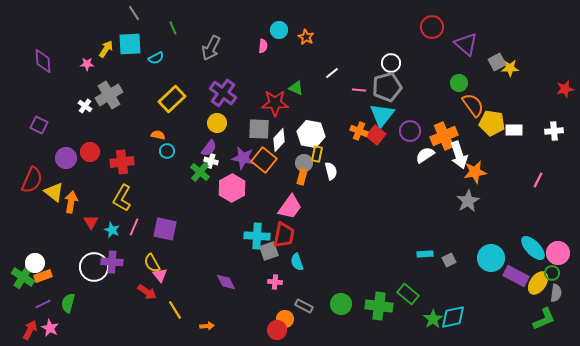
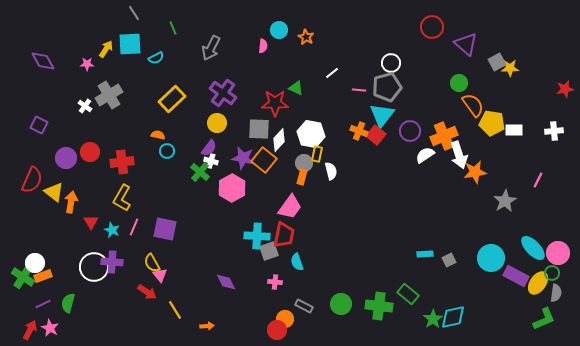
purple diamond at (43, 61): rotated 25 degrees counterclockwise
gray star at (468, 201): moved 37 px right
